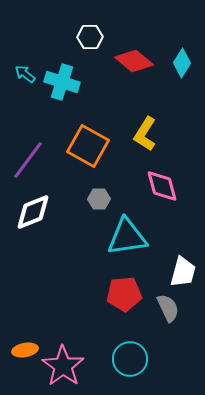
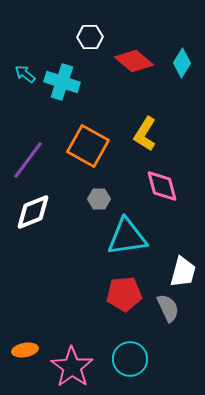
pink star: moved 9 px right, 1 px down
